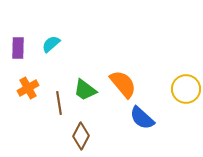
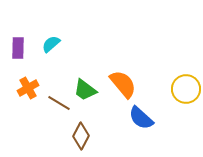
brown line: rotated 50 degrees counterclockwise
blue semicircle: moved 1 px left
